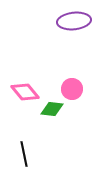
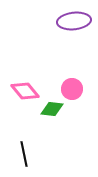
pink diamond: moved 1 px up
